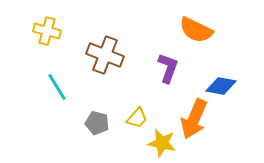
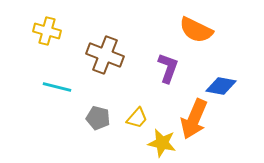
cyan line: rotated 44 degrees counterclockwise
gray pentagon: moved 1 px right, 5 px up
